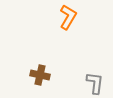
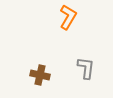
gray L-shape: moved 9 px left, 15 px up
